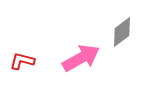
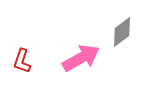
red L-shape: rotated 85 degrees counterclockwise
